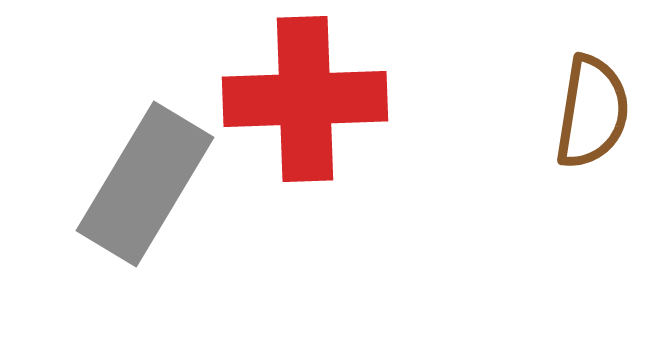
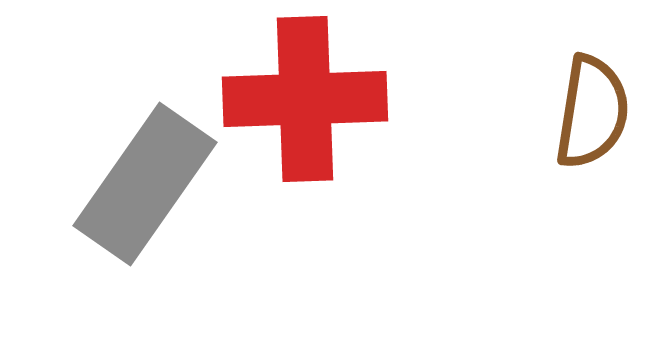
gray rectangle: rotated 4 degrees clockwise
